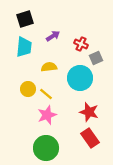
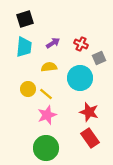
purple arrow: moved 7 px down
gray square: moved 3 px right
